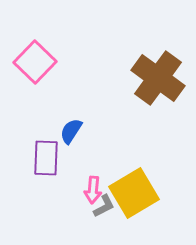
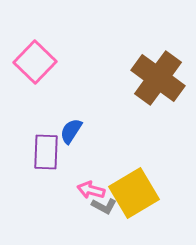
purple rectangle: moved 6 px up
pink arrow: moved 2 px left; rotated 100 degrees clockwise
gray L-shape: rotated 55 degrees clockwise
